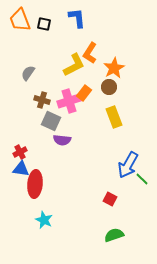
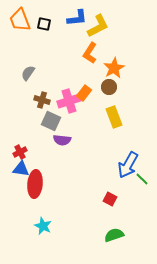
blue L-shape: rotated 90 degrees clockwise
yellow L-shape: moved 24 px right, 39 px up
cyan star: moved 1 px left, 6 px down
